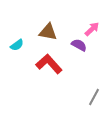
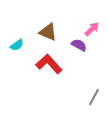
brown triangle: rotated 12 degrees clockwise
